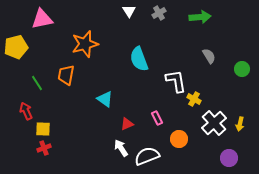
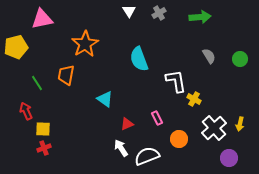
orange star: rotated 16 degrees counterclockwise
green circle: moved 2 px left, 10 px up
white cross: moved 5 px down
